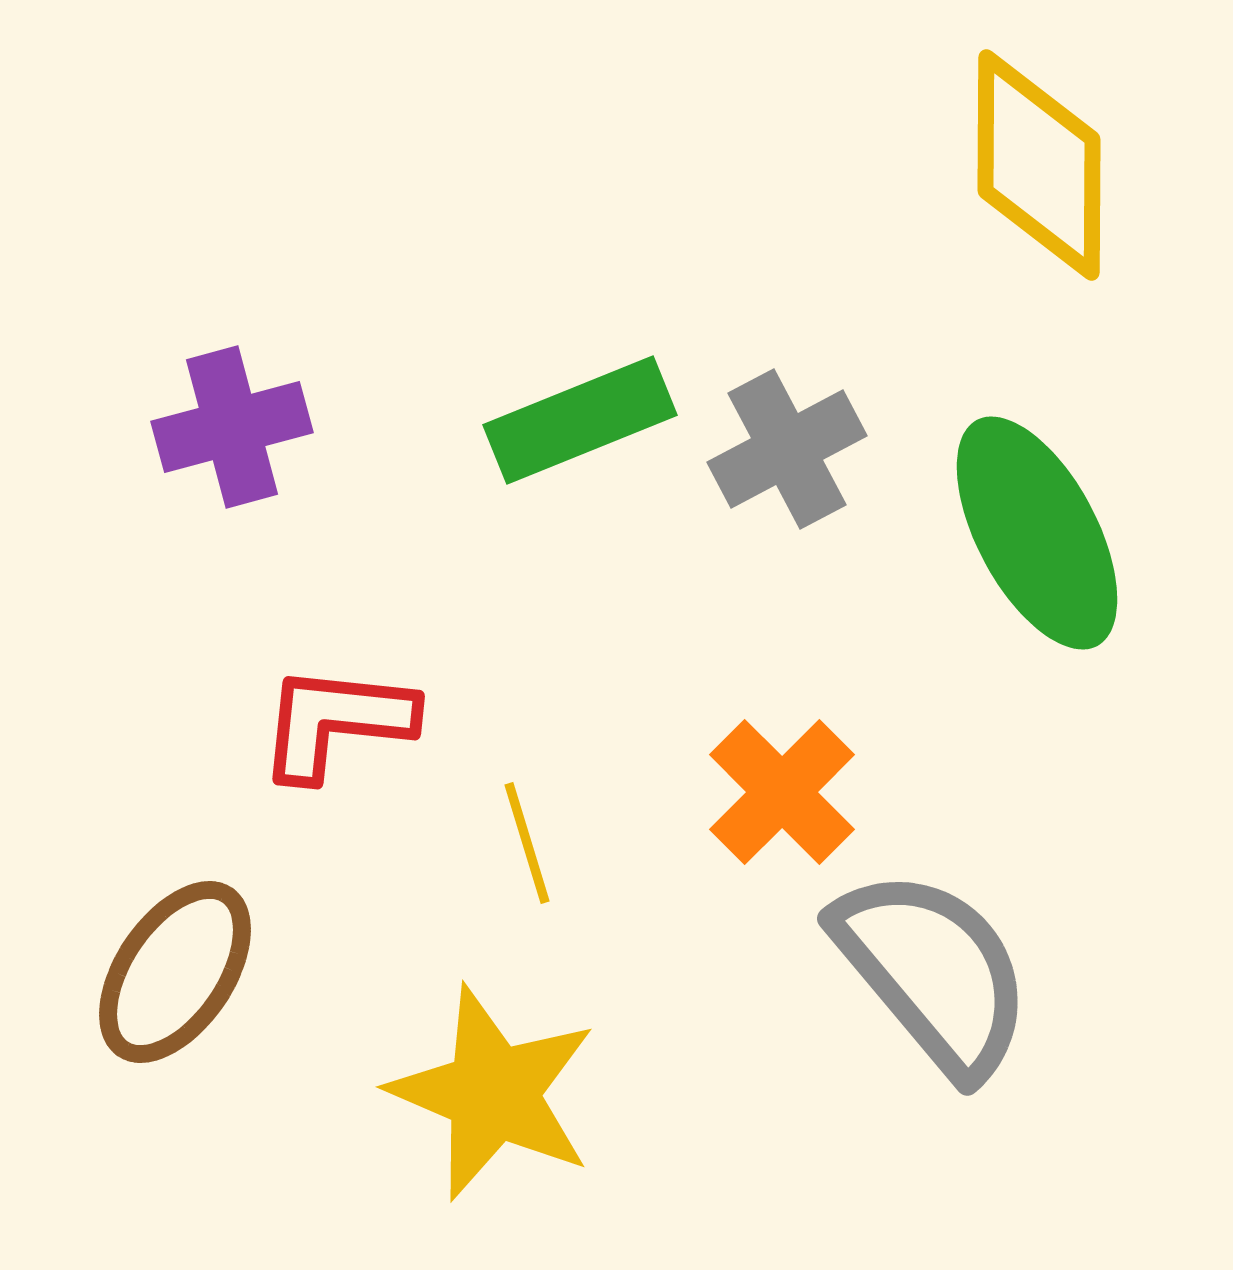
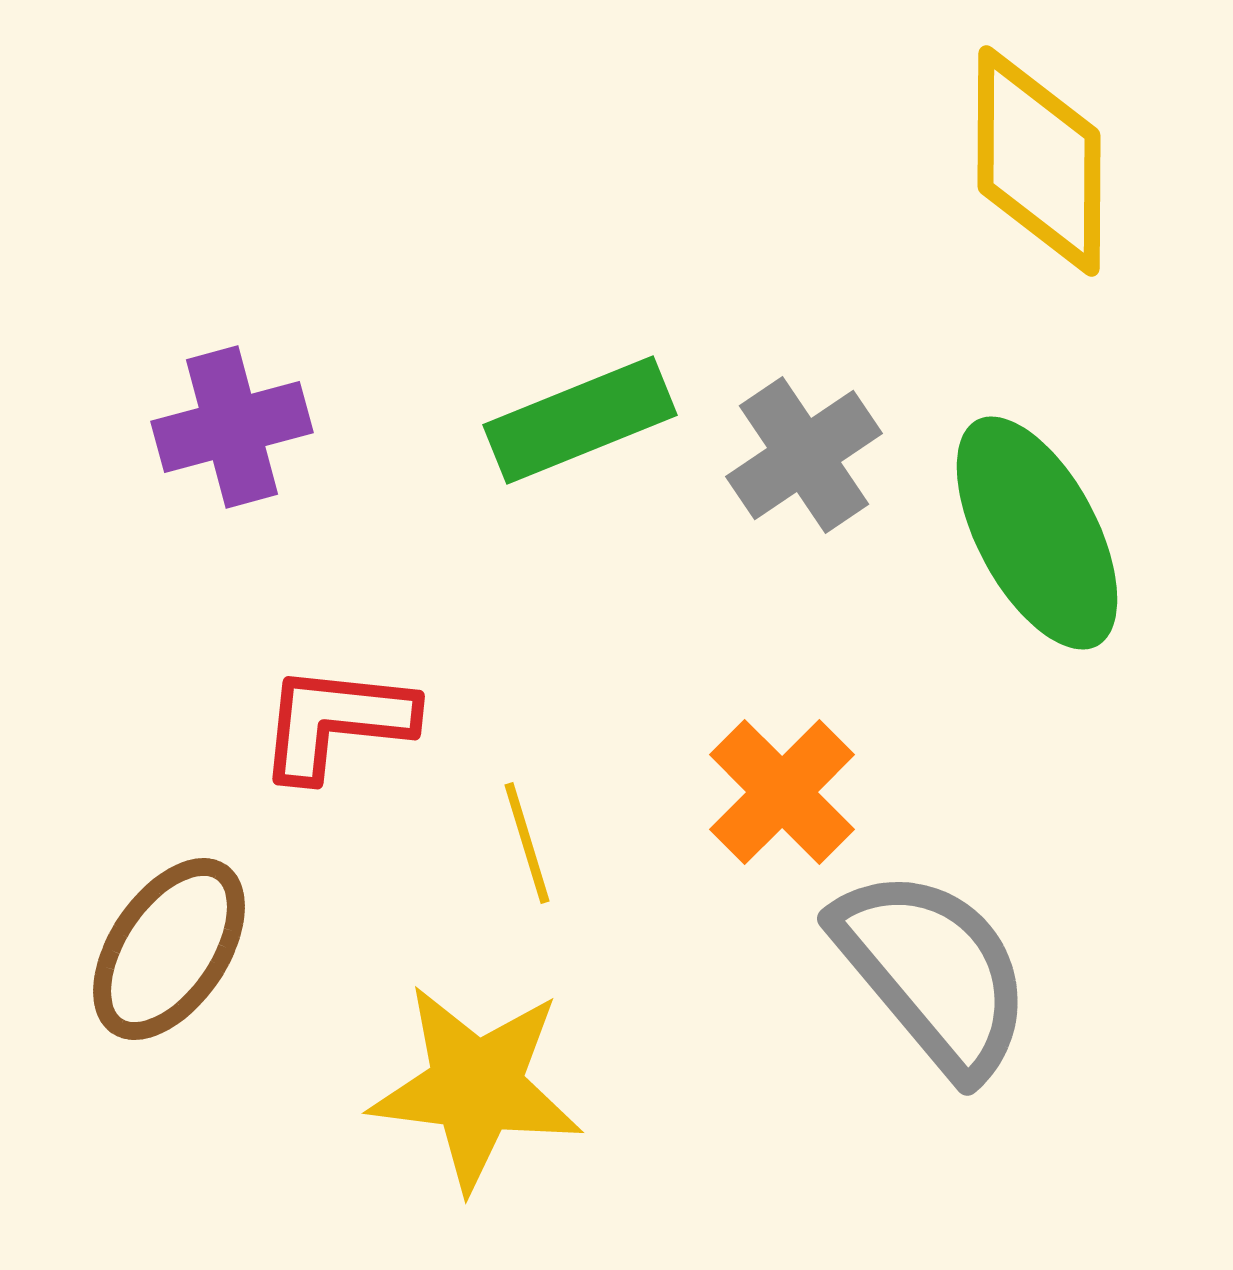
yellow diamond: moved 4 px up
gray cross: moved 17 px right, 6 px down; rotated 6 degrees counterclockwise
brown ellipse: moved 6 px left, 23 px up
yellow star: moved 17 px left, 6 px up; rotated 16 degrees counterclockwise
